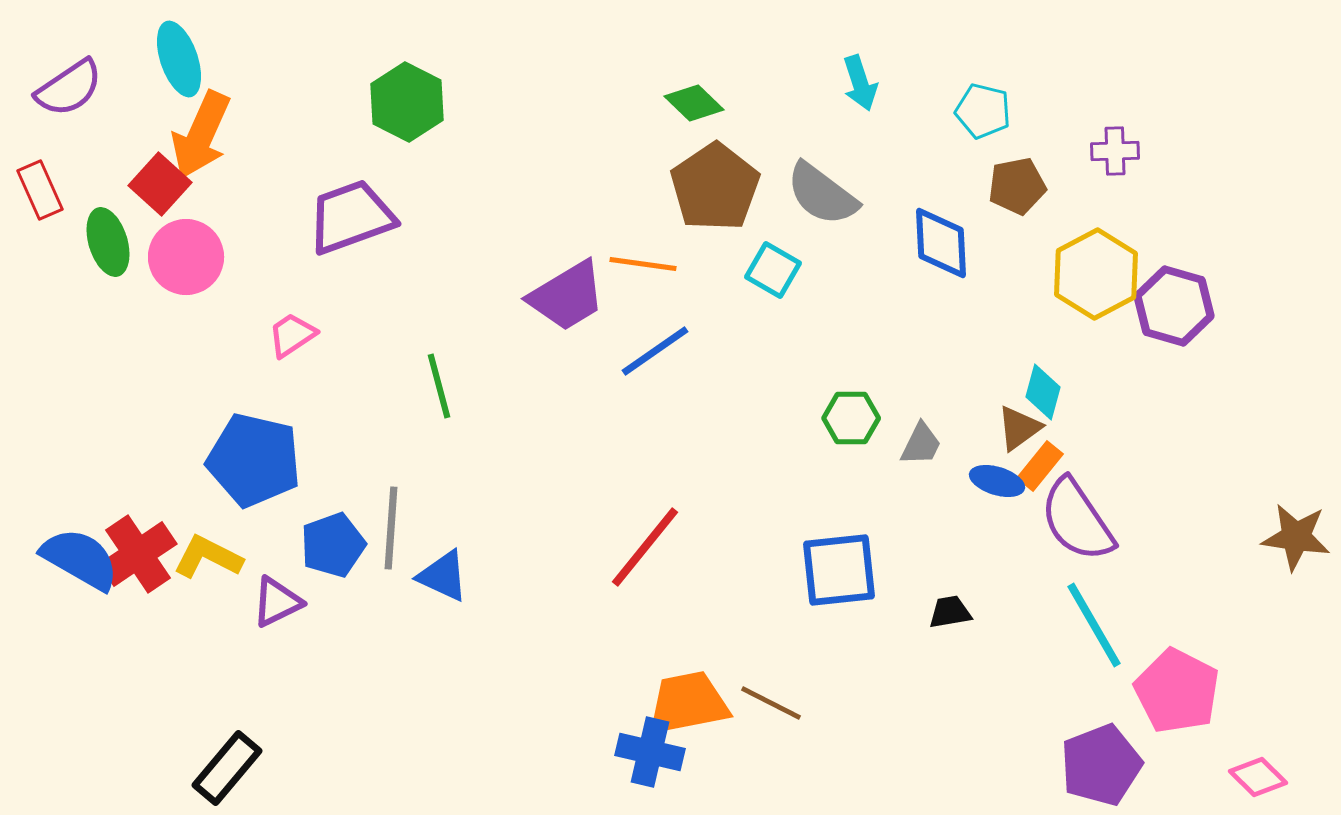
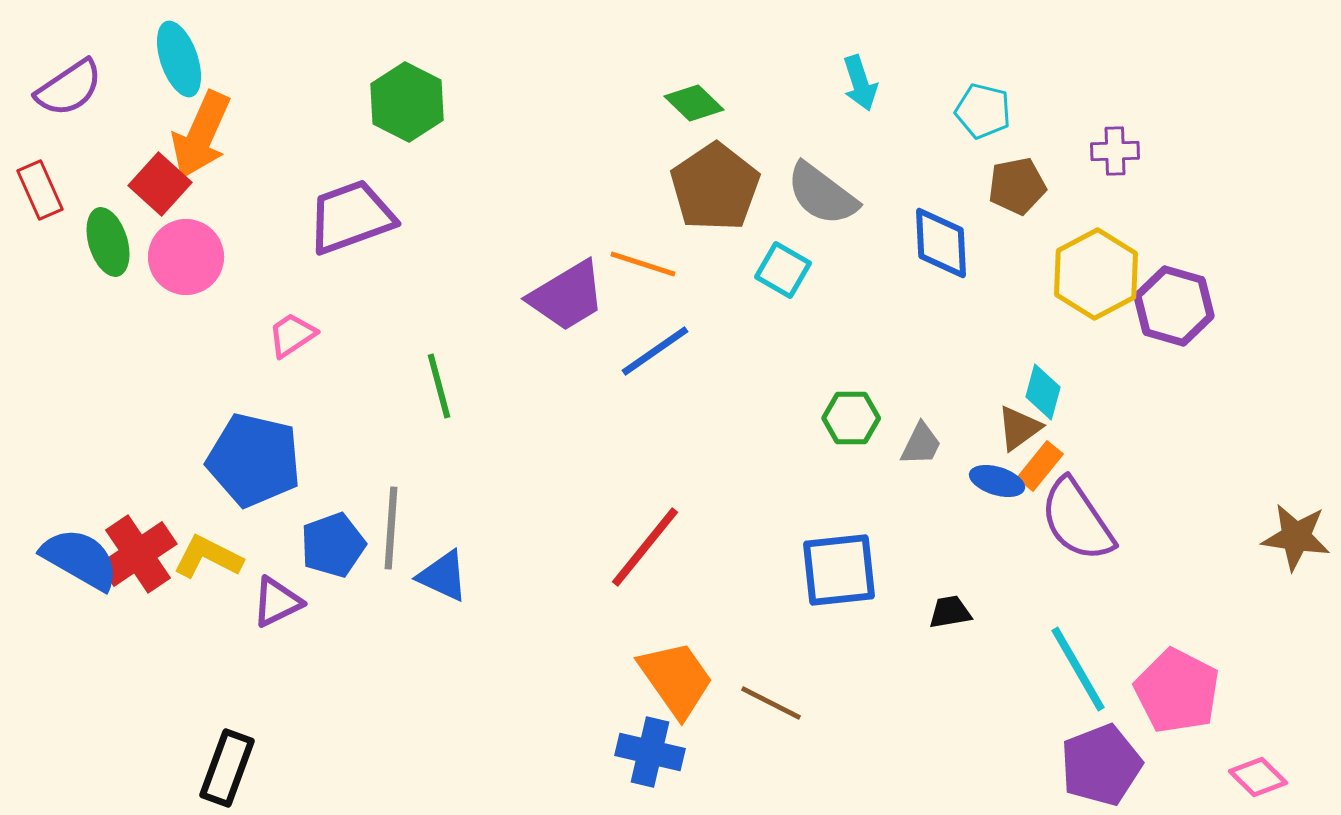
orange line at (643, 264): rotated 10 degrees clockwise
cyan square at (773, 270): moved 10 px right
cyan line at (1094, 625): moved 16 px left, 44 px down
orange trapezoid at (688, 703): moved 12 px left, 24 px up; rotated 66 degrees clockwise
black rectangle at (227, 768): rotated 20 degrees counterclockwise
